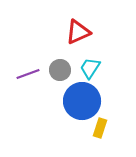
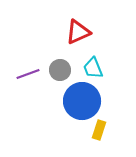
cyan trapezoid: moved 3 px right; rotated 55 degrees counterclockwise
yellow rectangle: moved 1 px left, 2 px down
